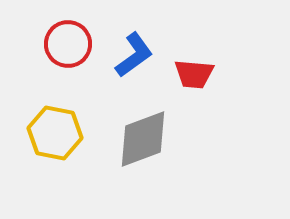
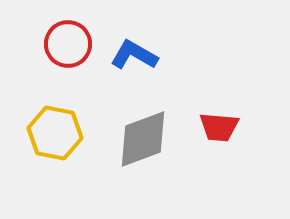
blue L-shape: rotated 114 degrees counterclockwise
red trapezoid: moved 25 px right, 53 px down
